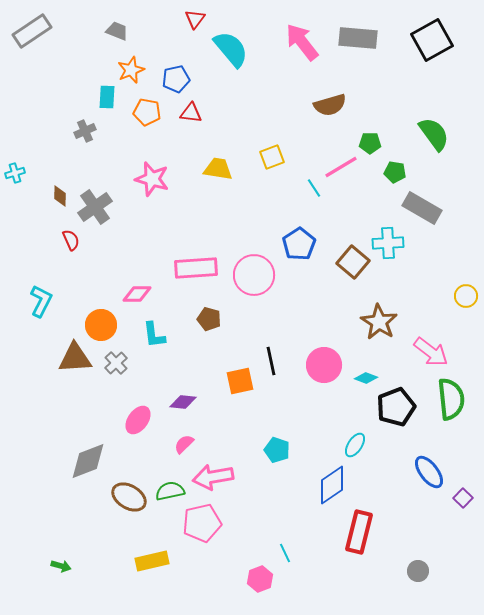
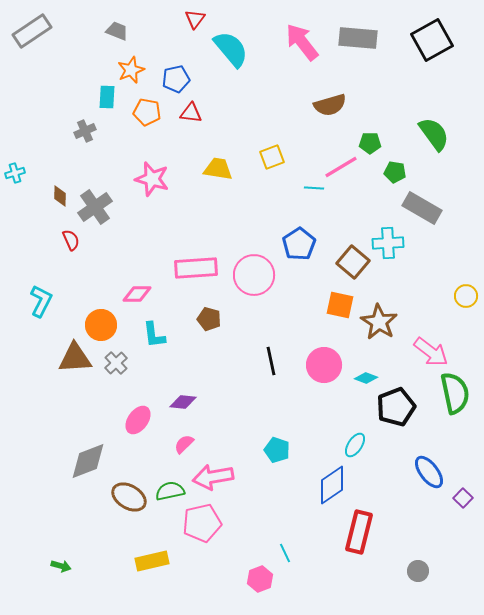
cyan line at (314, 188): rotated 54 degrees counterclockwise
orange square at (240, 381): moved 100 px right, 76 px up; rotated 24 degrees clockwise
green semicircle at (451, 399): moved 4 px right, 6 px up; rotated 6 degrees counterclockwise
